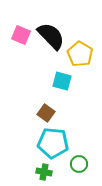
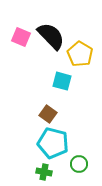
pink square: moved 2 px down
brown square: moved 2 px right, 1 px down
cyan pentagon: rotated 8 degrees clockwise
